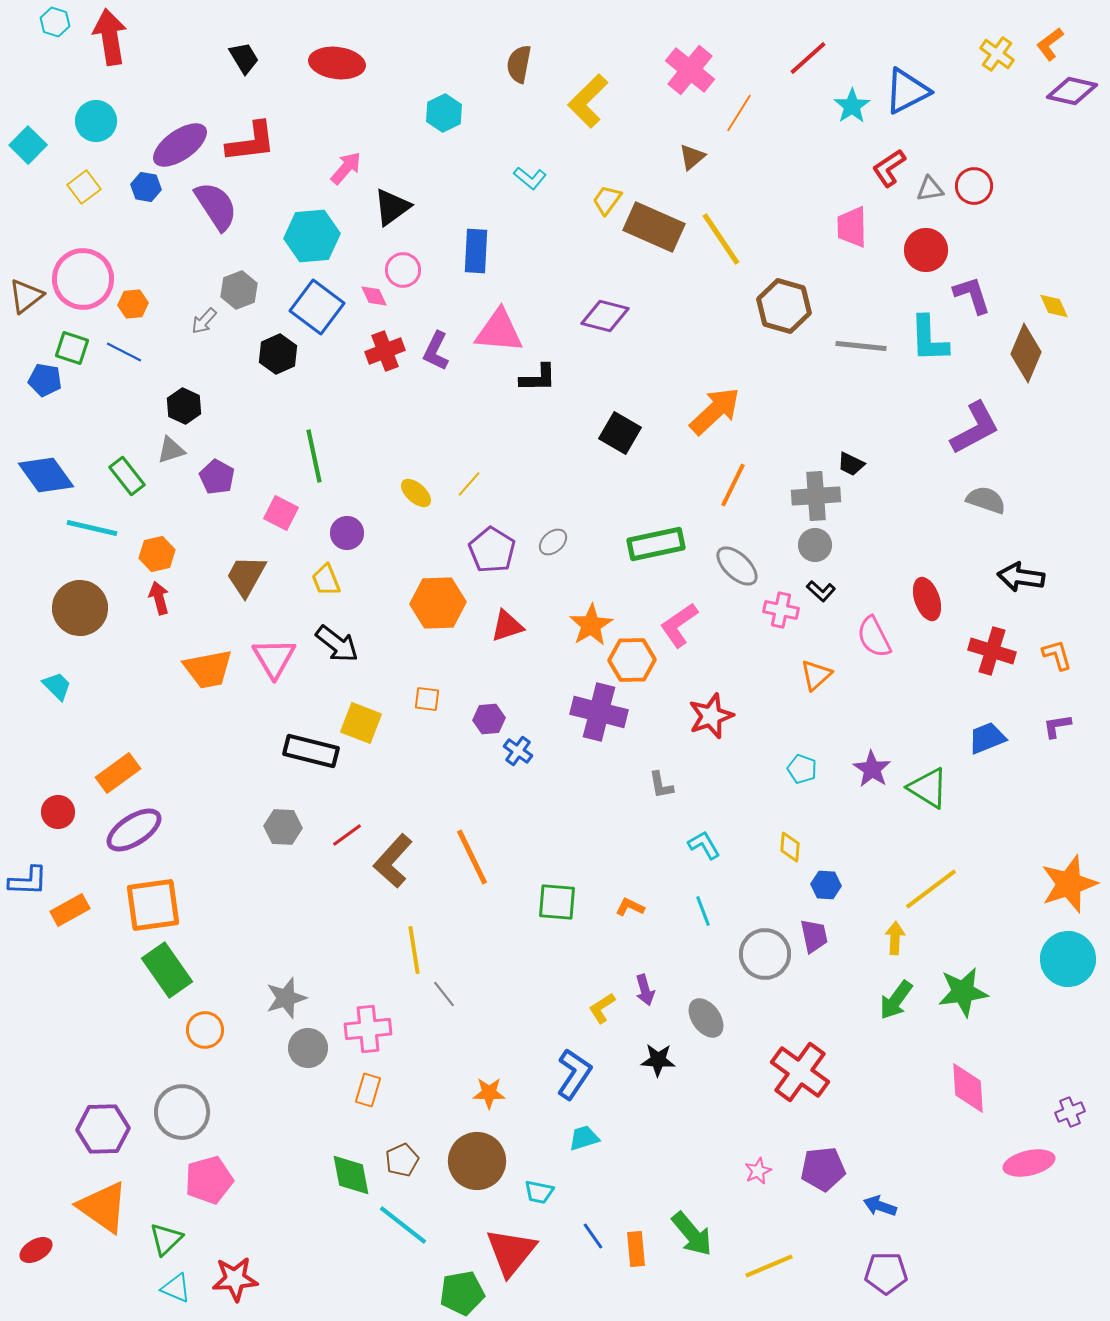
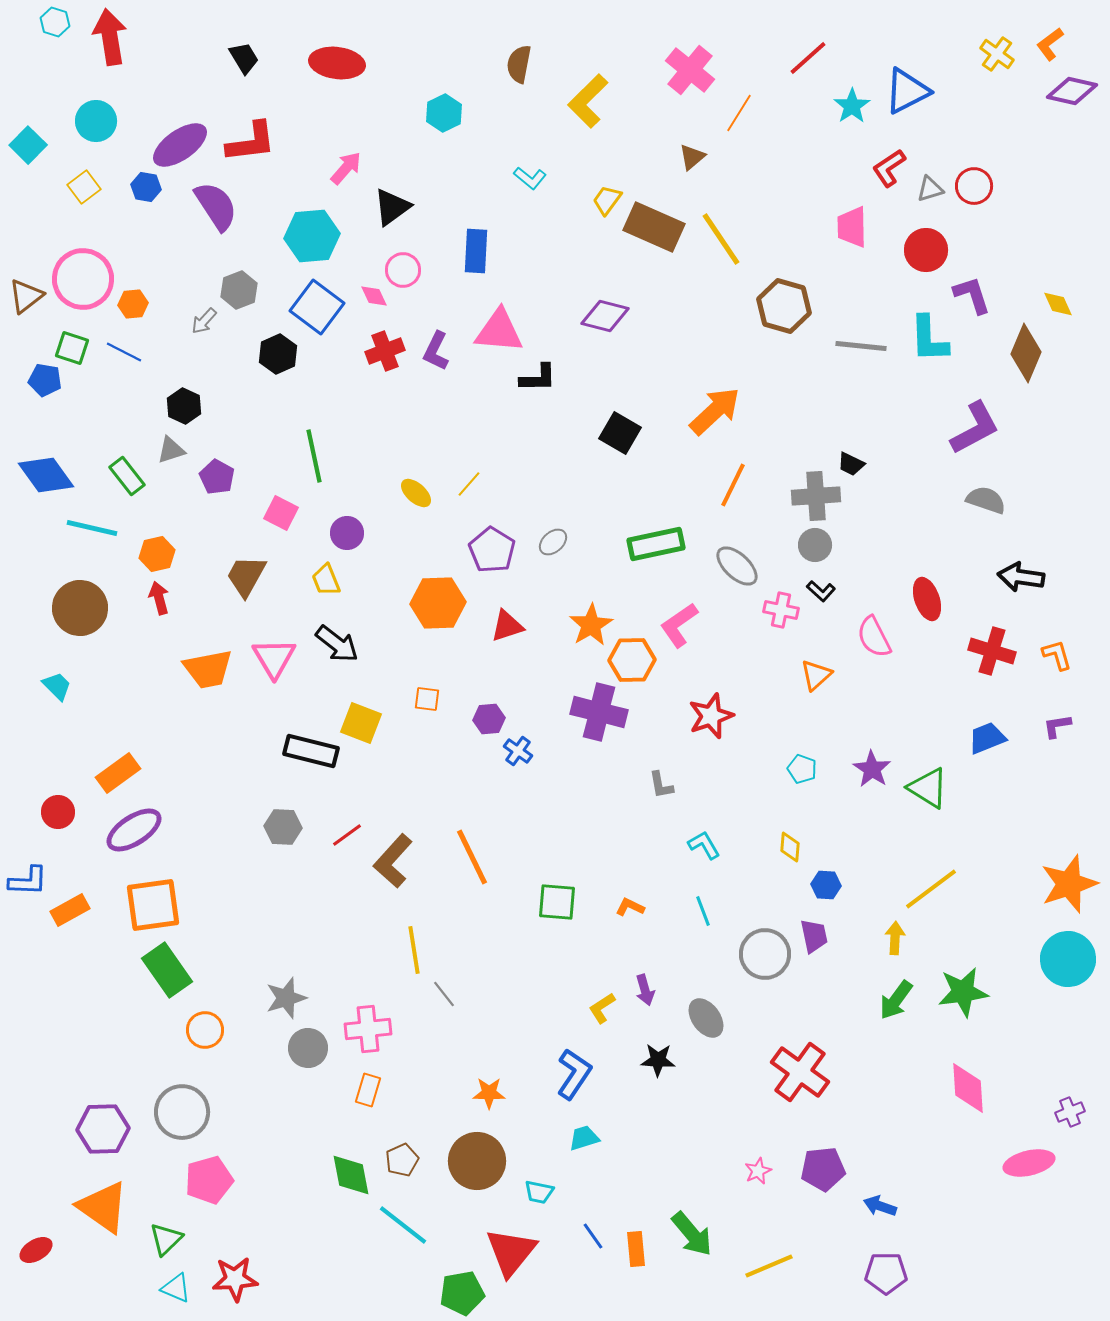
gray triangle at (930, 189): rotated 8 degrees counterclockwise
yellow diamond at (1054, 306): moved 4 px right, 2 px up
